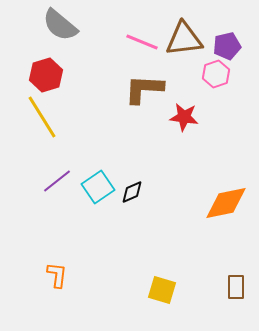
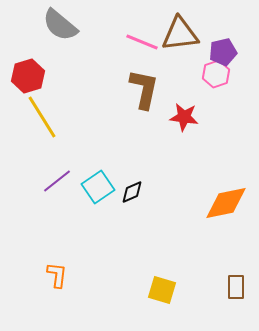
brown triangle: moved 4 px left, 5 px up
purple pentagon: moved 4 px left, 6 px down
red hexagon: moved 18 px left, 1 px down
brown L-shape: rotated 99 degrees clockwise
